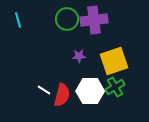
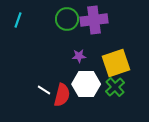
cyan line: rotated 35 degrees clockwise
yellow square: moved 2 px right, 2 px down
green cross: rotated 12 degrees counterclockwise
white hexagon: moved 4 px left, 7 px up
